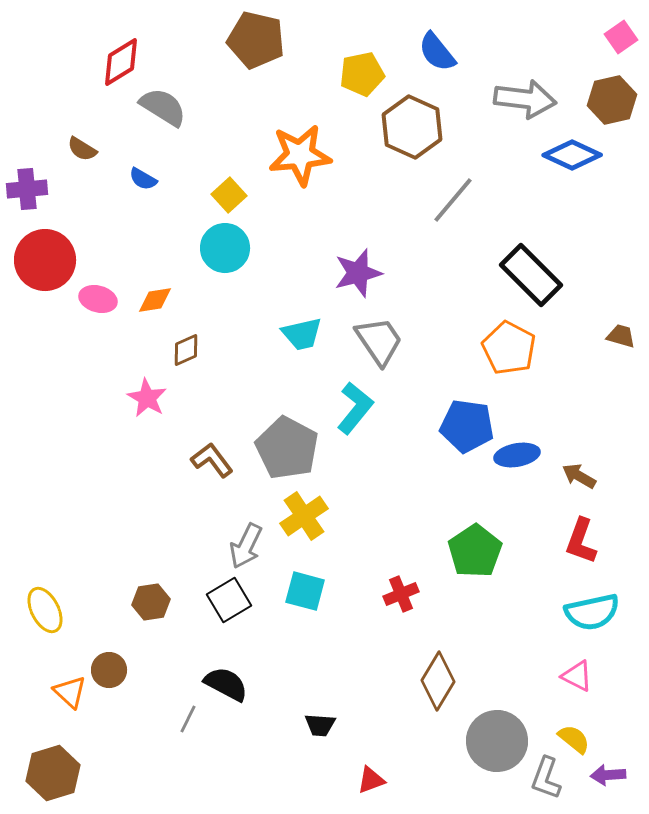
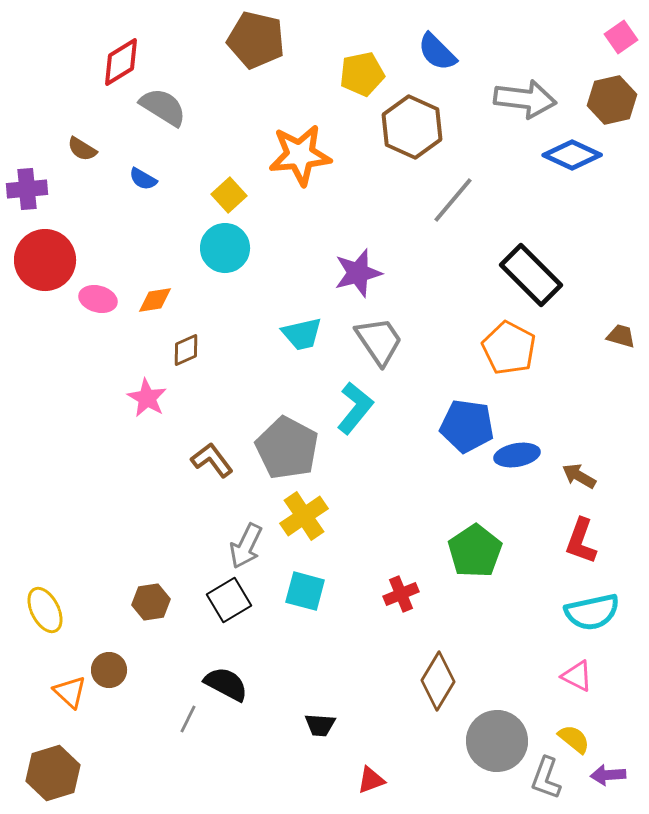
blue semicircle at (437, 52): rotated 6 degrees counterclockwise
